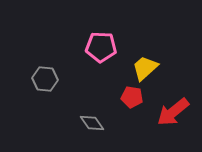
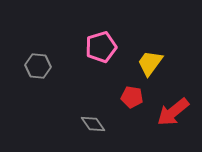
pink pentagon: rotated 20 degrees counterclockwise
yellow trapezoid: moved 5 px right, 5 px up; rotated 12 degrees counterclockwise
gray hexagon: moved 7 px left, 13 px up
gray diamond: moved 1 px right, 1 px down
